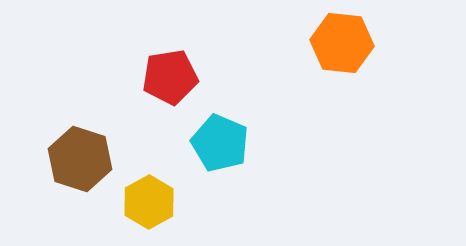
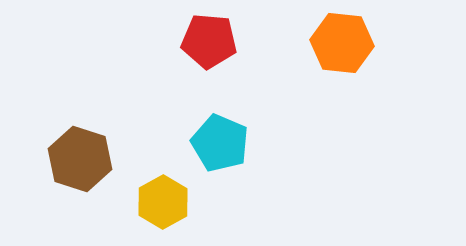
red pentagon: moved 39 px right, 36 px up; rotated 14 degrees clockwise
yellow hexagon: moved 14 px right
